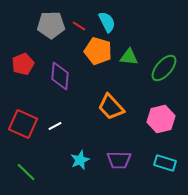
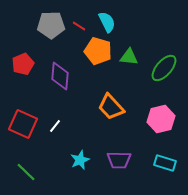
white line: rotated 24 degrees counterclockwise
